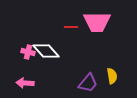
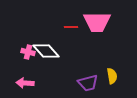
purple trapezoid: rotated 35 degrees clockwise
